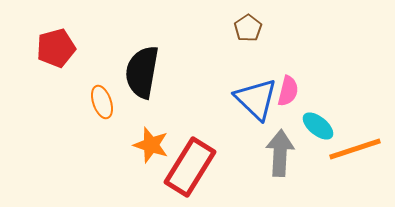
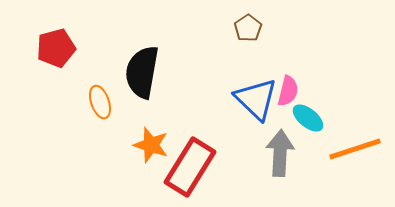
orange ellipse: moved 2 px left
cyan ellipse: moved 10 px left, 8 px up
